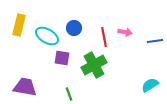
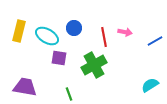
yellow rectangle: moved 6 px down
blue line: rotated 21 degrees counterclockwise
purple square: moved 3 px left
